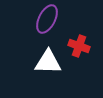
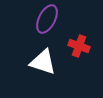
white triangle: moved 5 px left; rotated 16 degrees clockwise
